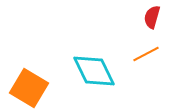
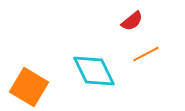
red semicircle: moved 20 px left, 4 px down; rotated 145 degrees counterclockwise
orange square: moved 1 px up
